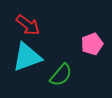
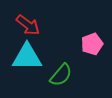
cyan triangle: rotated 20 degrees clockwise
